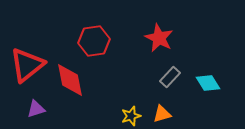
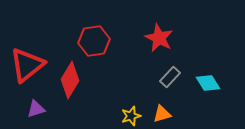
red diamond: rotated 42 degrees clockwise
